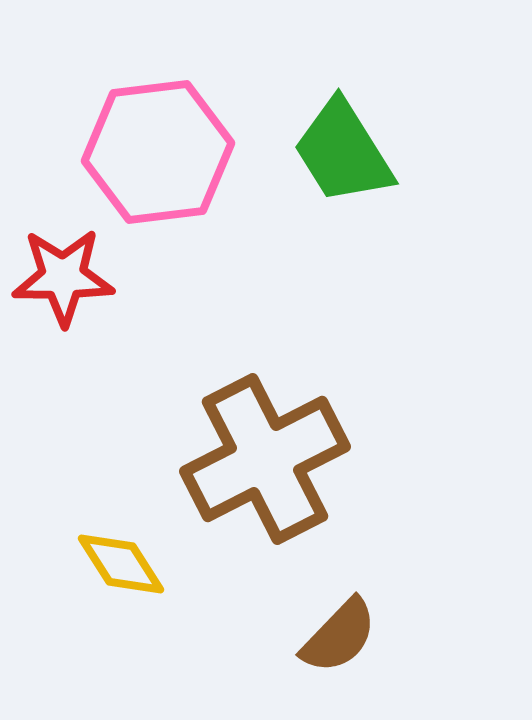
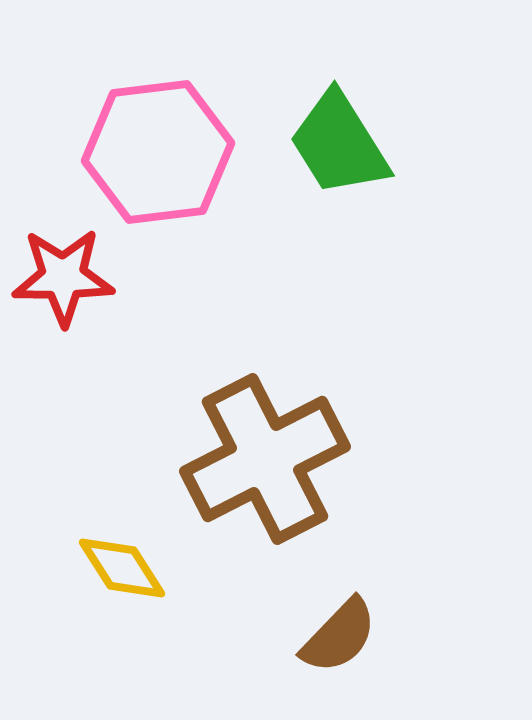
green trapezoid: moved 4 px left, 8 px up
yellow diamond: moved 1 px right, 4 px down
